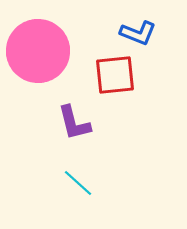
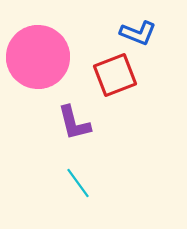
pink circle: moved 6 px down
red square: rotated 15 degrees counterclockwise
cyan line: rotated 12 degrees clockwise
